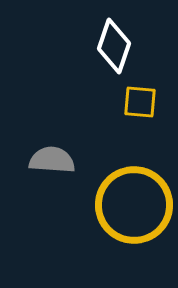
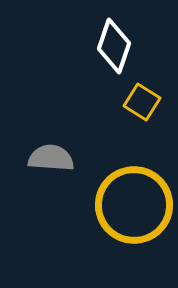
yellow square: moved 2 px right; rotated 27 degrees clockwise
gray semicircle: moved 1 px left, 2 px up
